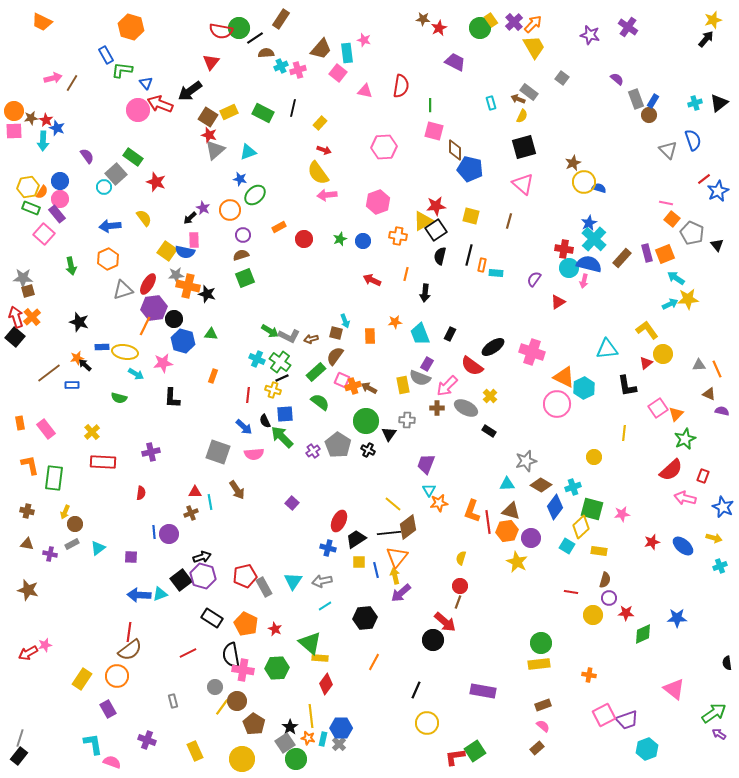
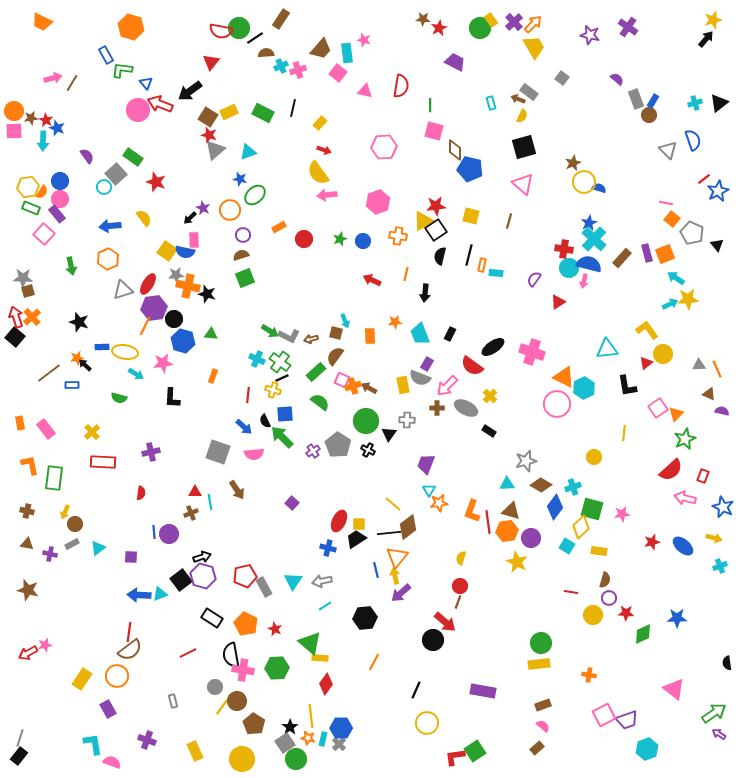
yellow square at (359, 562): moved 38 px up
